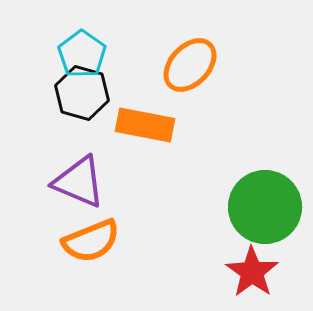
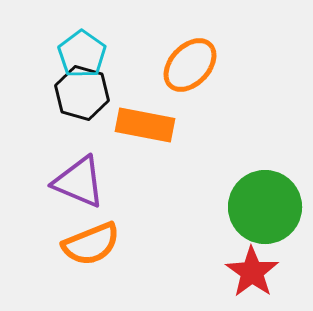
orange semicircle: moved 3 px down
